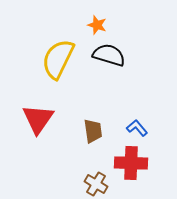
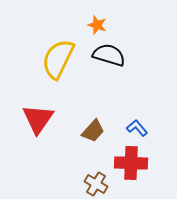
brown trapezoid: rotated 50 degrees clockwise
